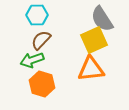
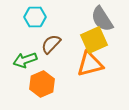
cyan hexagon: moved 2 px left, 2 px down
brown semicircle: moved 10 px right, 4 px down
green arrow: moved 7 px left
orange triangle: moved 1 px left, 5 px up; rotated 8 degrees counterclockwise
orange hexagon: rotated 20 degrees clockwise
